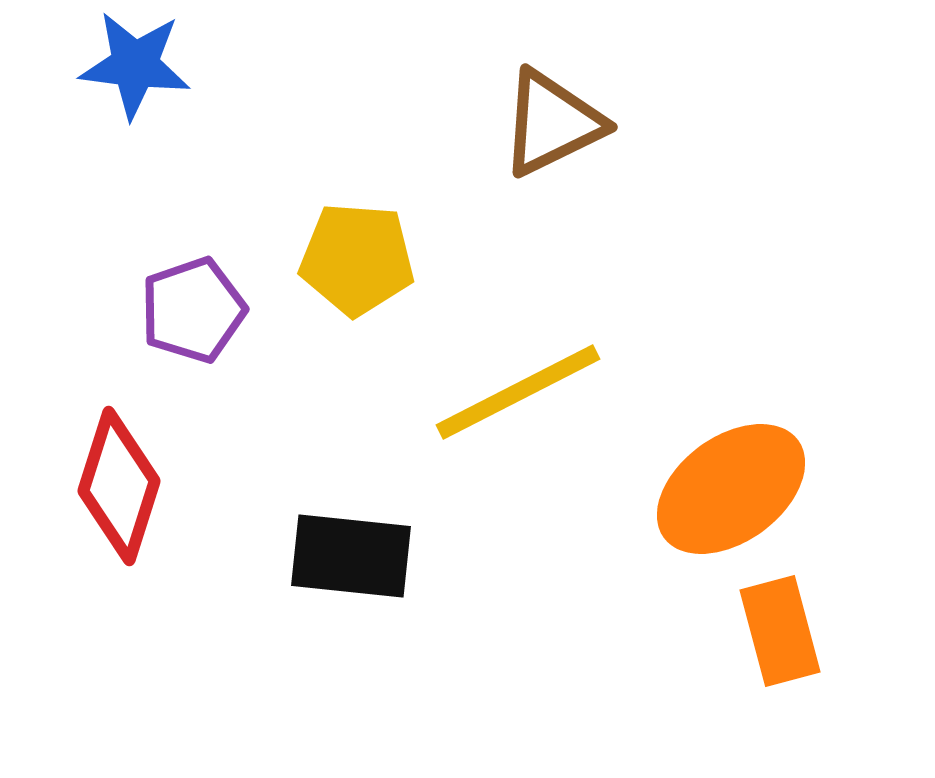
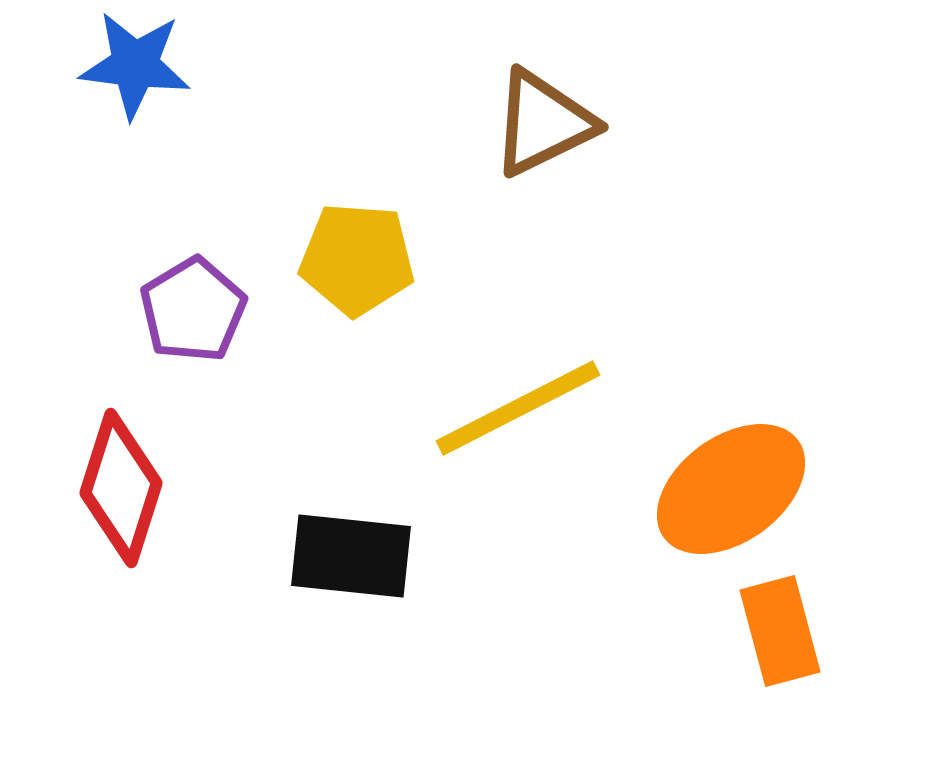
brown triangle: moved 9 px left
purple pentagon: rotated 12 degrees counterclockwise
yellow line: moved 16 px down
red diamond: moved 2 px right, 2 px down
